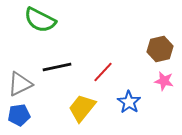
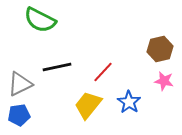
yellow trapezoid: moved 6 px right, 3 px up
